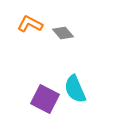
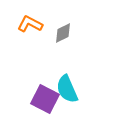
gray diamond: rotated 75 degrees counterclockwise
cyan semicircle: moved 8 px left
